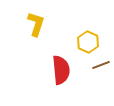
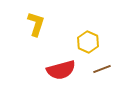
brown line: moved 1 px right, 4 px down
red semicircle: rotated 80 degrees clockwise
